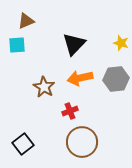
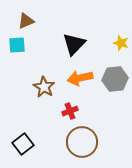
gray hexagon: moved 1 px left
